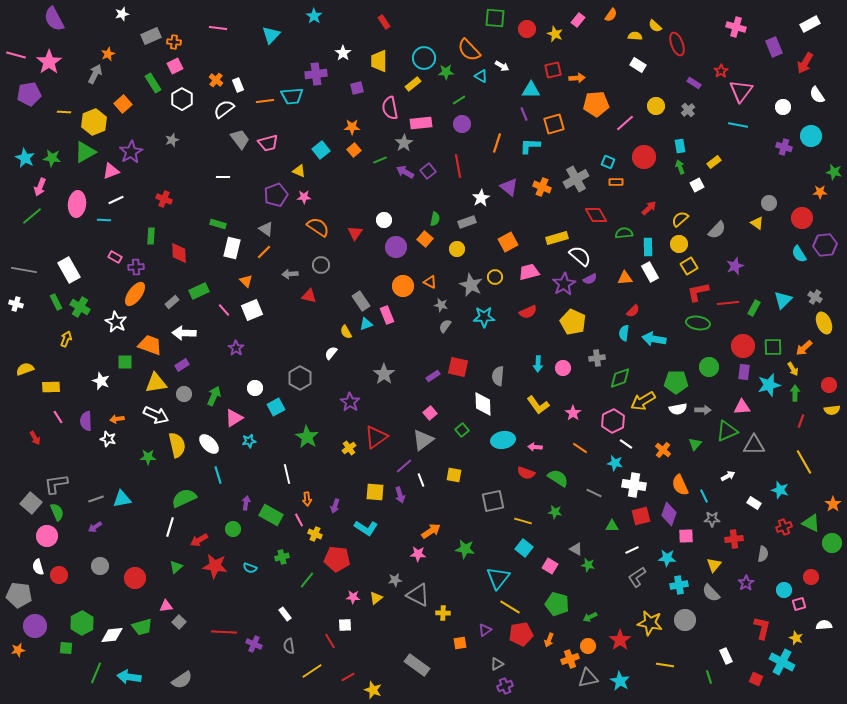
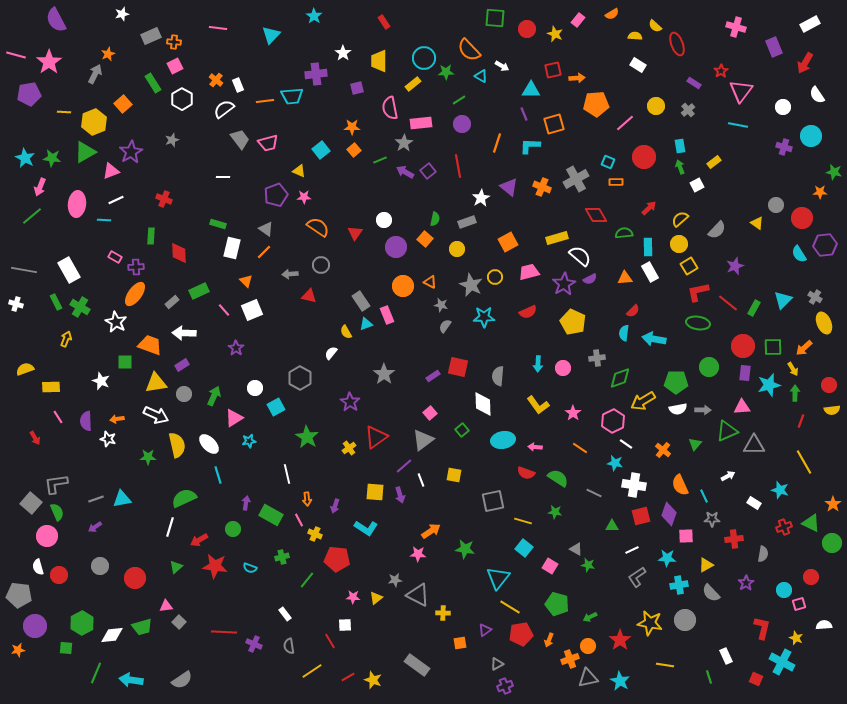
orange semicircle at (611, 15): moved 1 px right, 1 px up; rotated 24 degrees clockwise
purple semicircle at (54, 19): moved 2 px right, 1 px down
gray circle at (769, 203): moved 7 px right, 2 px down
red line at (728, 303): rotated 45 degrees clockwise
purple rectangle at (744, 372): moved 1 px right, 1 px down
yellow triangle at (714, 565): moved 8 px left; rotated 21 degrees clockwise
cyan arrow at (129, 677): moved 2 px right, 3 px down
yellow star at (373, 690): moved 10 px up
